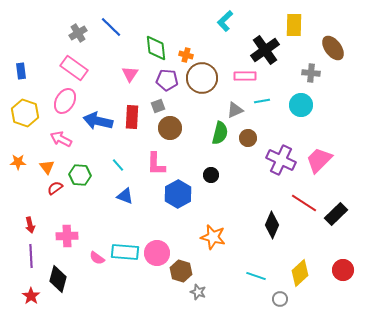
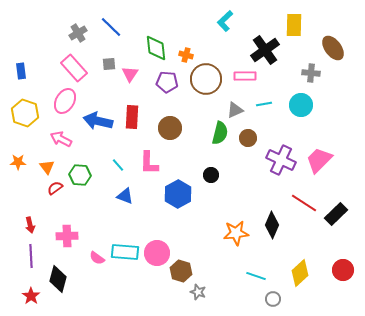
pink rectangle at (74, 68): rotated 12 degrees clockwise
brown circle at (202, 78): moved 4 px right, 1 px down
purple pentagon at (167, 80): moved 2 px down
cyan line at (262, 101): moved 2 px right, 3 px down
gray square at (158, 106): moved 49 px left, 42 px up; rotated 16 degrees clockwise
pink L-shape at (156, 164): moved 7 px left, 1 px up
orange star at (213, 237): moved 23 px right, 4 px up; rotated 20 degrees counterclockwise
gray circle at (280, 299): moved 7 px left
